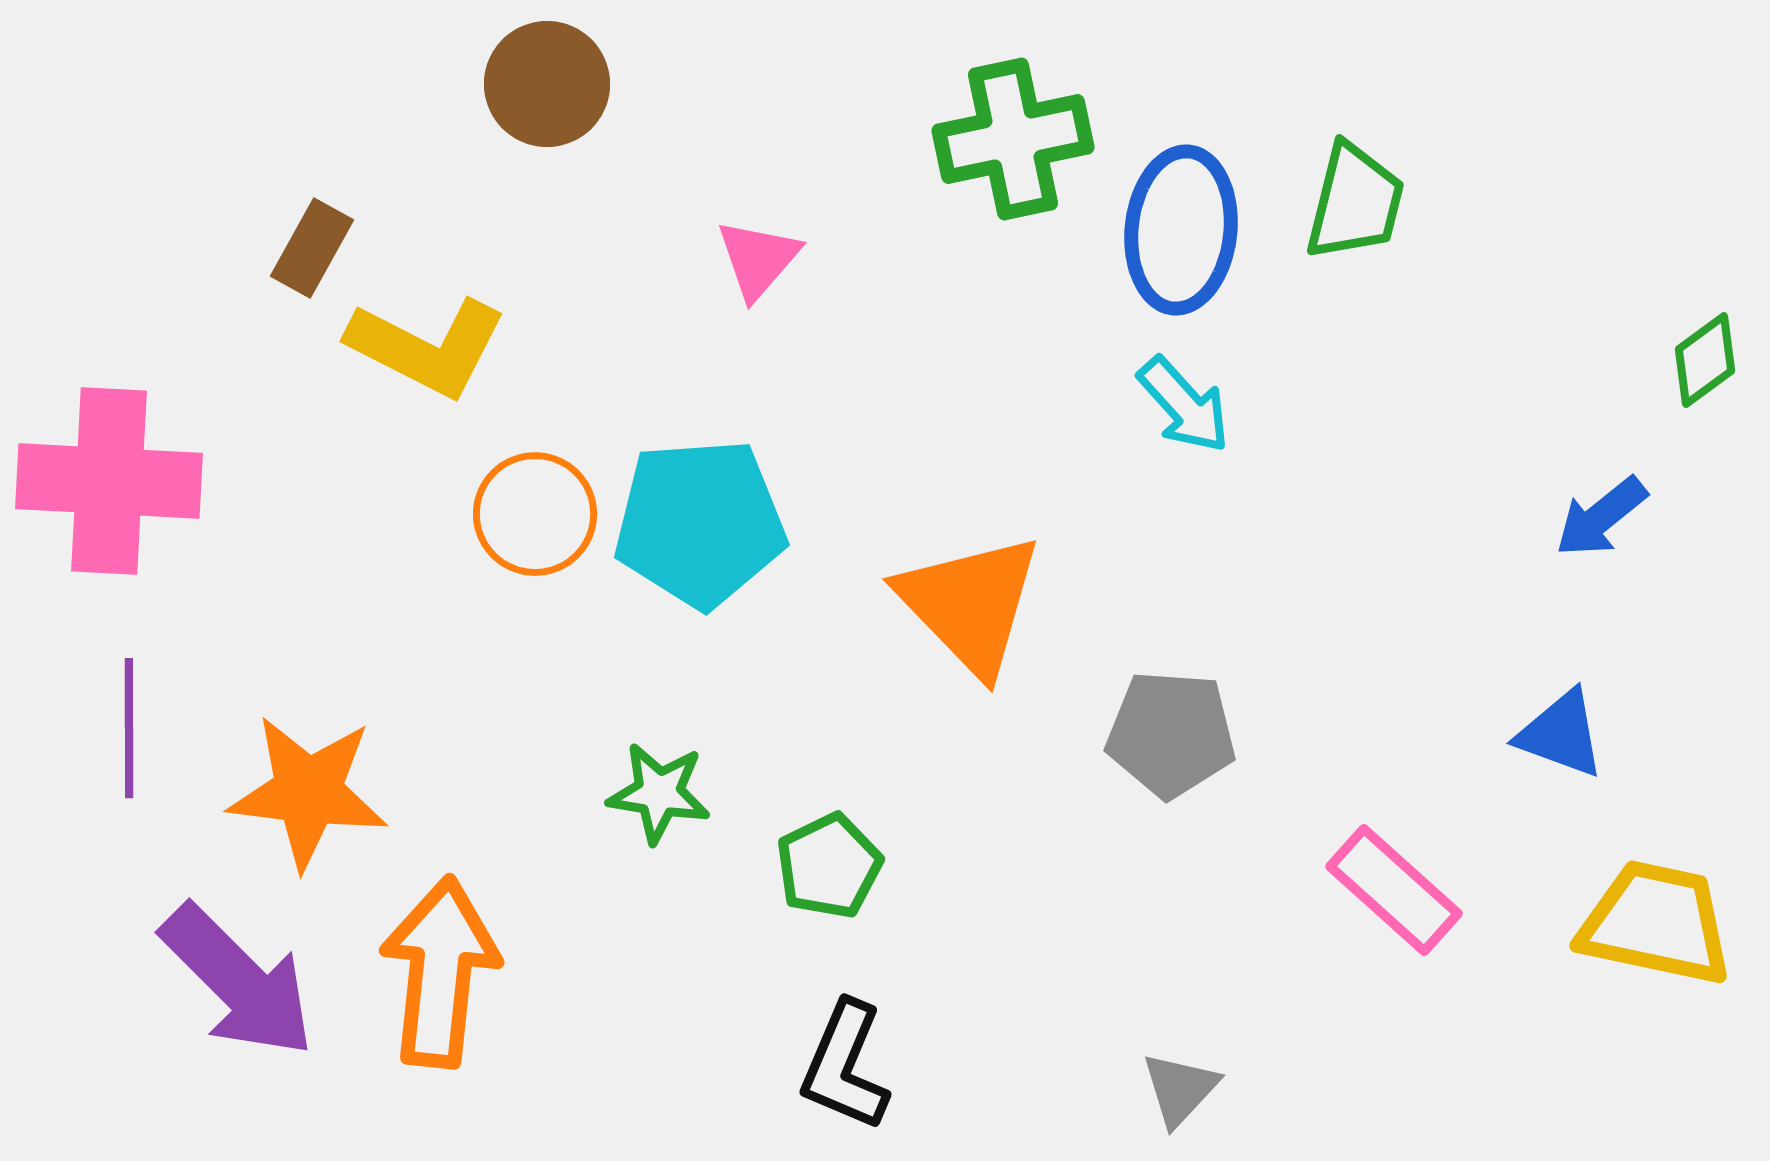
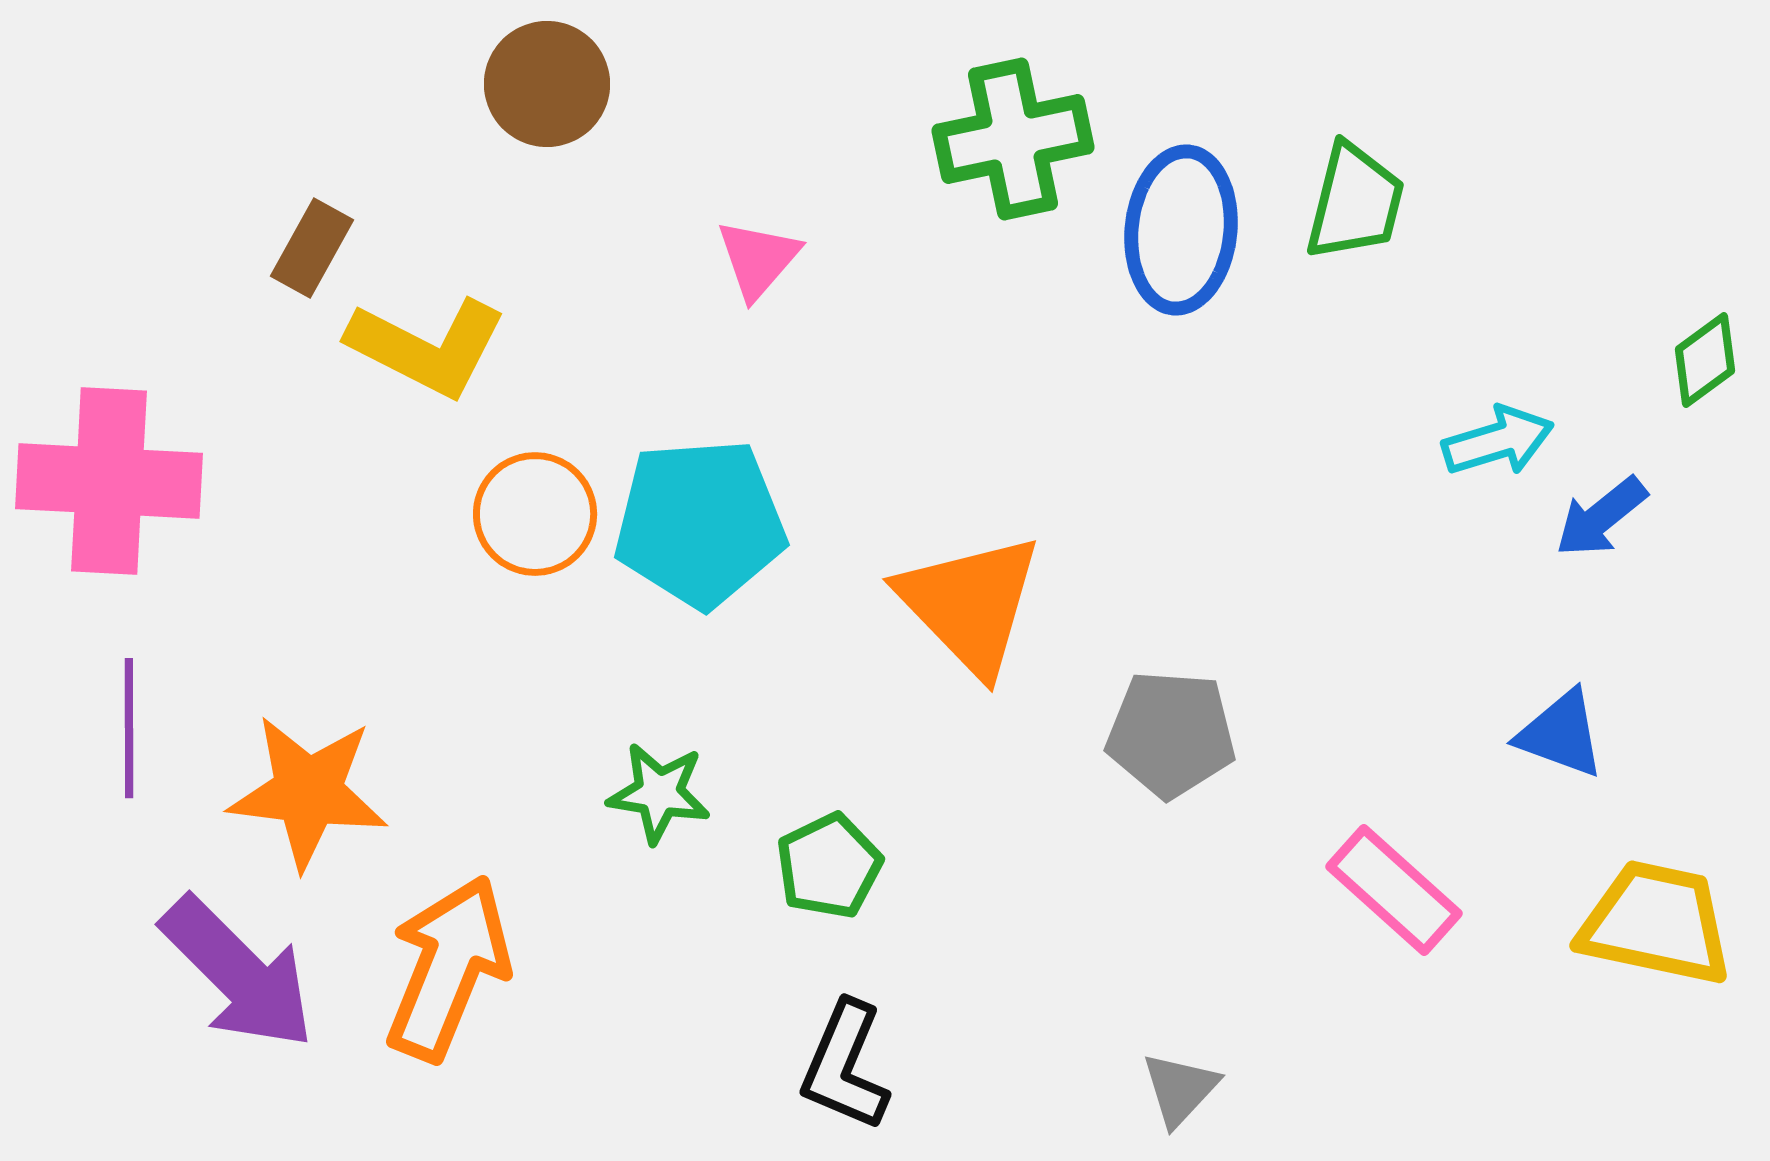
cyan arrow: moved 314 px right, 36 px down; rotated 65 degrees counterclockwise
orange arrow: moved 8 px right, 4 px up; rotated 16 degrees clockwise
purple arrow: moved 8 px up
